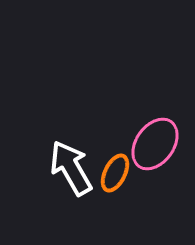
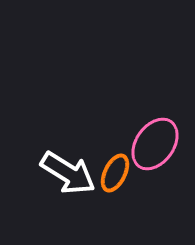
white arrow: moved 3 px left, 5 px down; rotated 152 degrees clockwise
